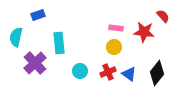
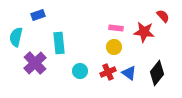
blue triangle: moved 1 px up
